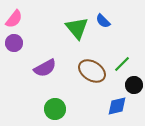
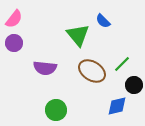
green triangle: moved 1 px right, 7 px down
purple semicircle: rotated 35 degrees clockwise
green circle: moved 1 px right, 1 px down
